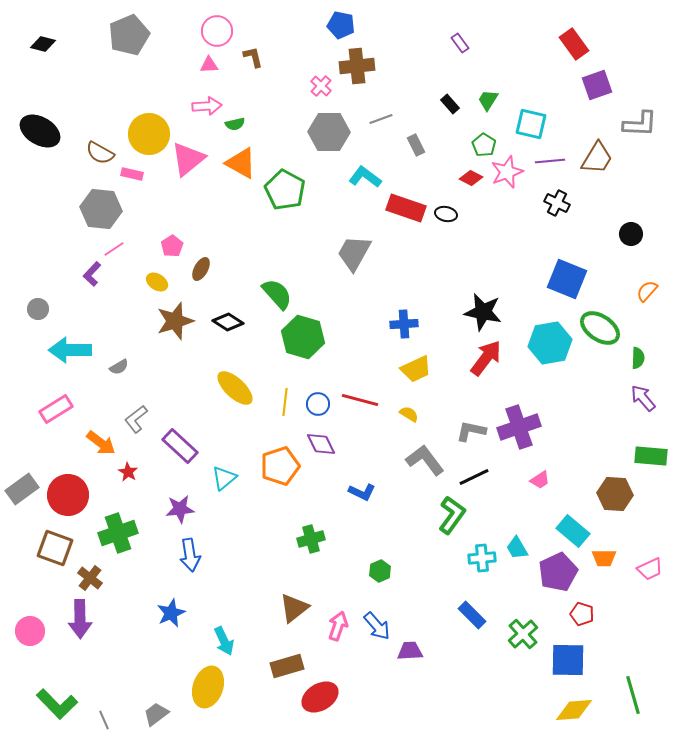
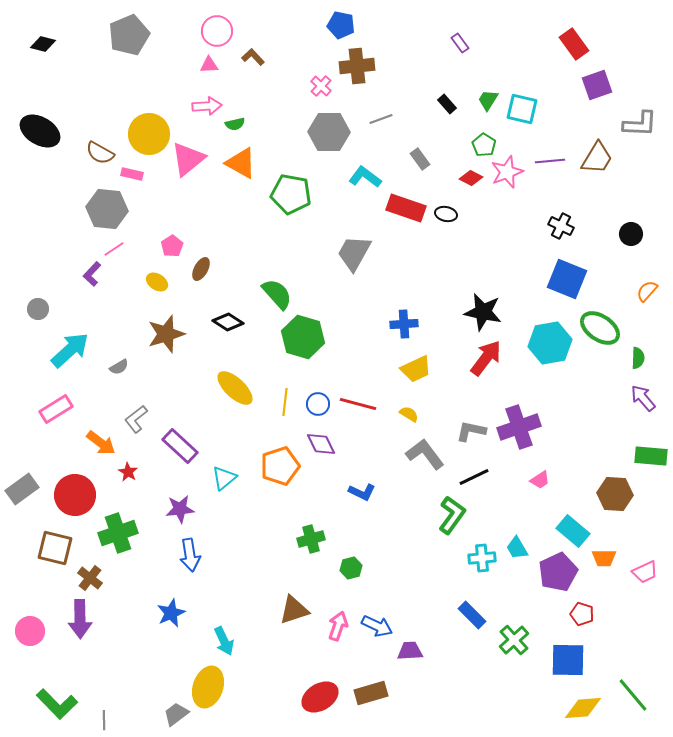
brown L-shape at (253, 57): rotated 30 degrees counterclockwise
black rectangle at (450, 104): moved 3 px left
cyan square at (531, 124): moved 9 px left, 15 px up
gray rectangle at (416, 145): moved 4 px right, 14 px down; rotated 10 degrees counterclockwise
green pentagon at (285, 190): moved 6 px right, 4 px down; rotated 18 degrees counterclockwise
black cross at (557, 203): moved 4 px right, 23 px down
gray hexagon at (101, 209): moved 6 px right
brown star at (175, 321): moved 9 px left, 13 px down
cyan arrow at (70, 350): rotated 138 degrees clockwise
red line at (360, 400): moved 2 px left, 4 px down
gray L-shape at (425, 460): moved 6 px up
red circle at (68, 495): moved 7 px right
brown square at (55, 548): rotated 6 degrees counterclockwise
pink trapezoid at (650, 569): moved 5 px left, 3 px down
green hexagon at (380, 571): moved 29 px left, 3 px up; rotated 10 degrees clockwise
brown triangle at (294, 608): moved 2 px down; rotated 20 degrees clockwise
blue arrow at (377, 626): rotated 24 degrees counterclockwise
green cross at (523, 634): moved 9 px left, 6 px down
brown rectangle at (287, 666): moved 84 px right, 27 px down
green line at (633, 695): rotated 24 degrees counterclockwise
yellow diamond at (574, 710): moved 9 px right, 2 px up
gray trapezoid at (156, 714): moved 20 px right
gray line at (104, 720): rotated 24 degrees clockwise
